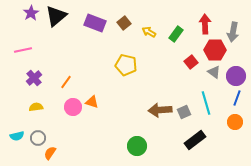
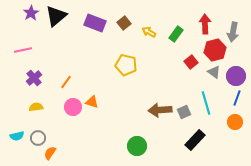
red hexagon: rotated 15 degrees counterclockwise
black rectangle: rotated 10 degrees counterclockwise
